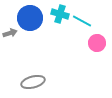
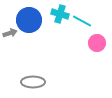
blue circle: moved 1 px left, 2 px down
gray ellipse: rotated 15 degrees clockwise
